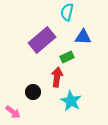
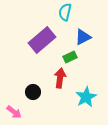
cyan semicircle: moved 2 px left
blue triangle: rotated 30 degrees counterclockwise
green rectangle: moved 3 px right
red arrow: moved 3 px right, 1 px down
cyan star: moved 15 px right, 4 px up; rotated 15 degrees clockwise
pink arrow: moved 1 px right
